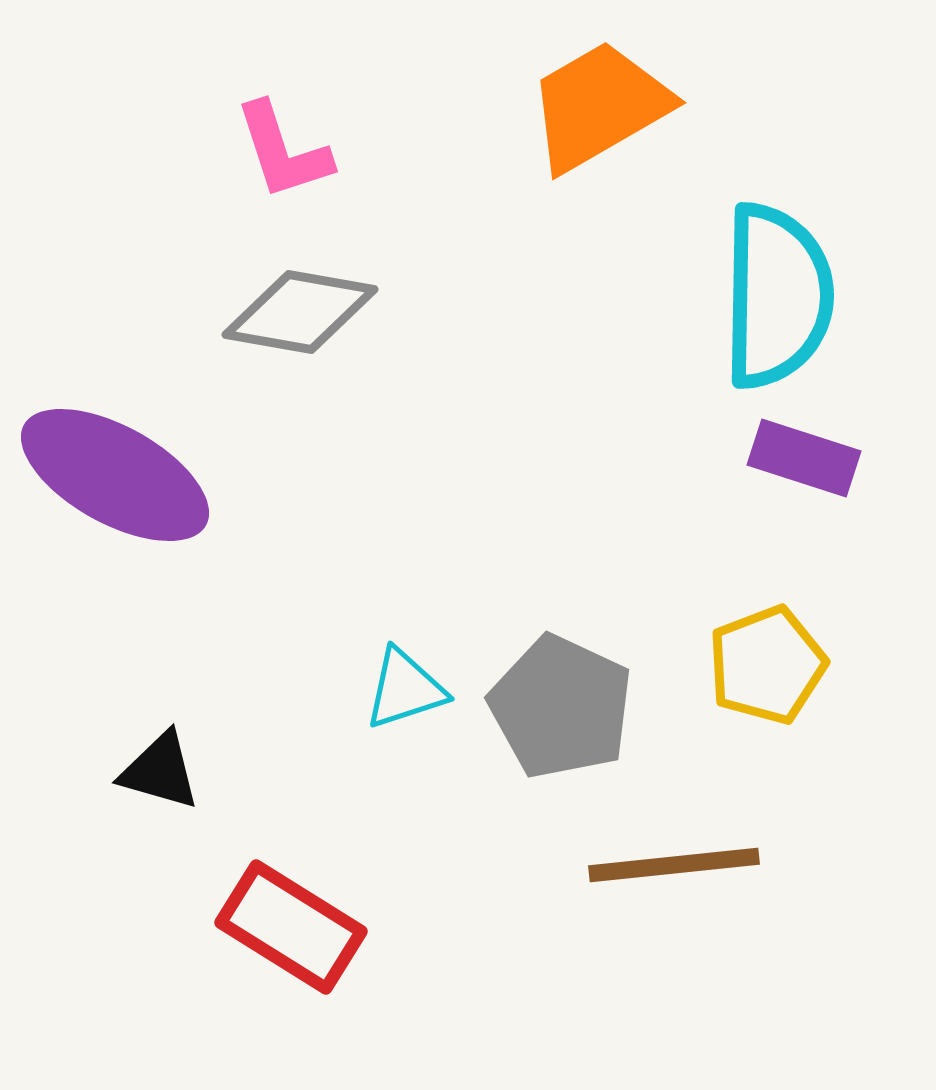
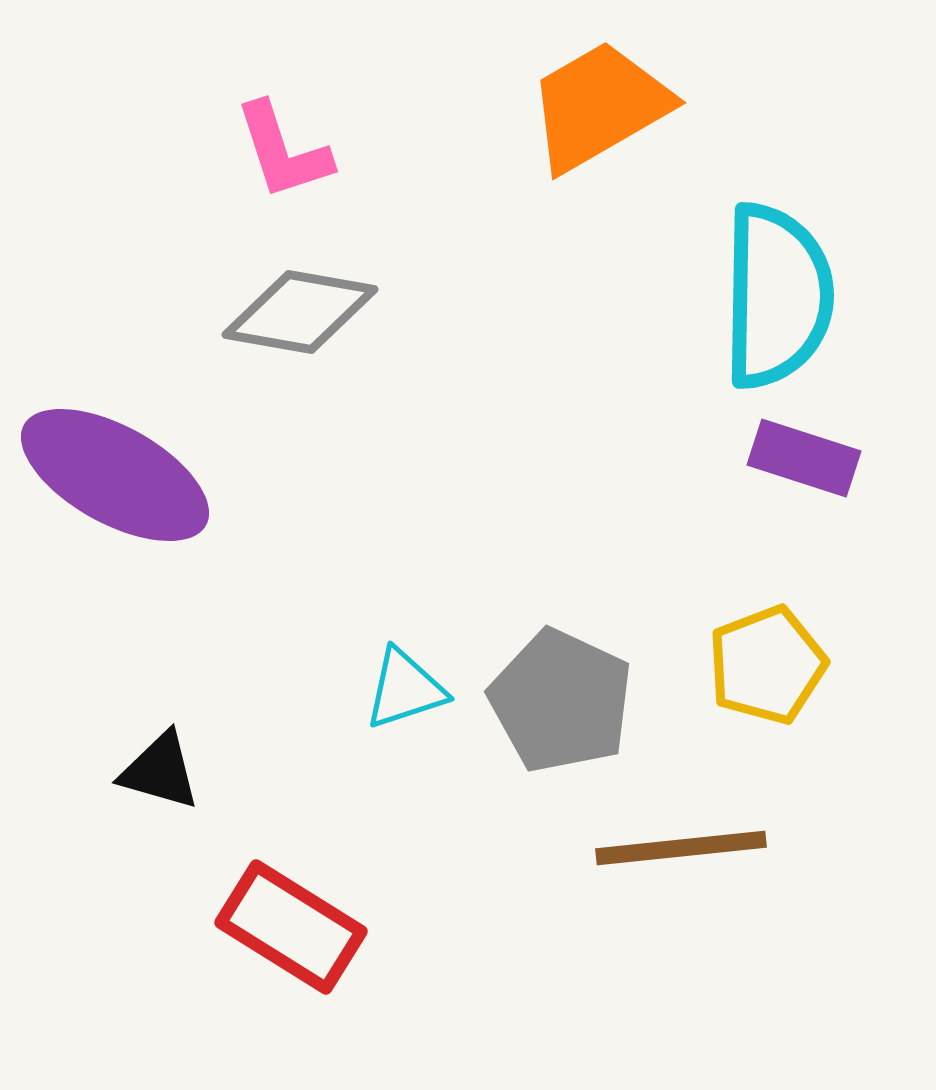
gray pentagon: moved 6 px up
brown line: moved 7 px right, 17 px up
